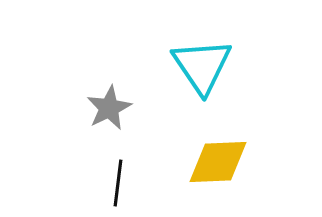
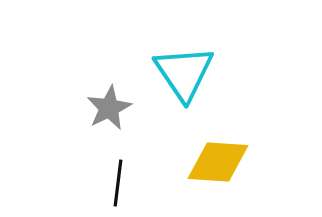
cyan triangle: moved 18 px left, 7 px down
yellow diamond: rotated 6 degrees clockwise
